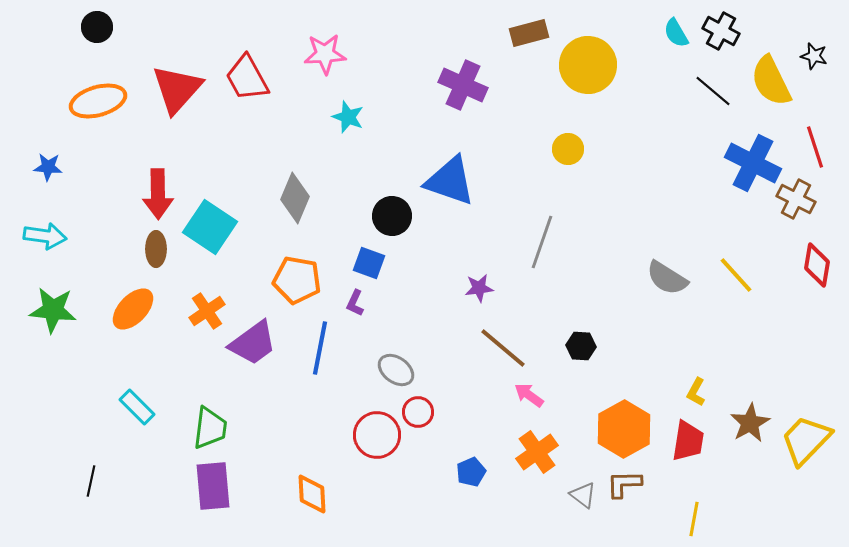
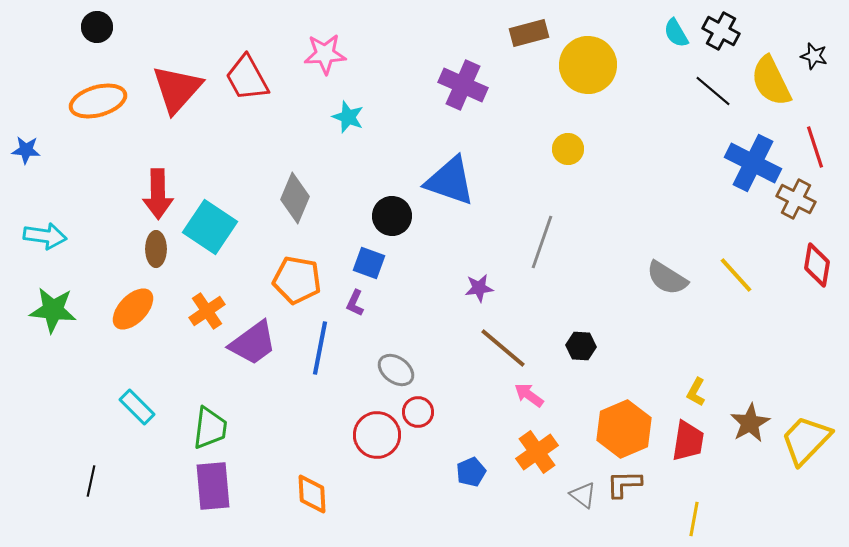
blue star at (48, 167): moved 22 px left, 17 px up
orange hexagon at (624, 429): rotated 6 degrees clockwise
